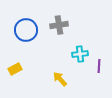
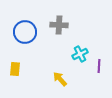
gray cross: rotated 12 degrees clockwise
blue circle: moved 1 px left, 2 px down
cyan cross: rotated 21 degrees counterclockwise
yellow rectangle: rotated 56 degrees counterclockwise
